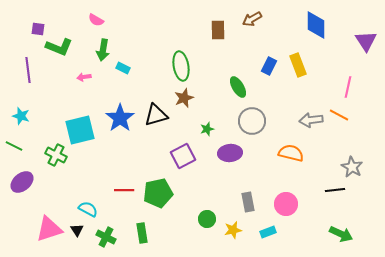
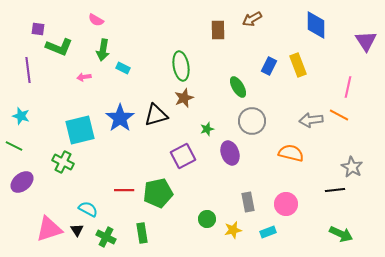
purple ellipse at (230, 153): rotated 75 degrees clockwise
green cross at (56, 155): moved 7 px right, 7 px down
